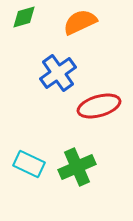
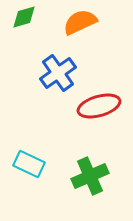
green cross: moved 13 px right, 9 px down
